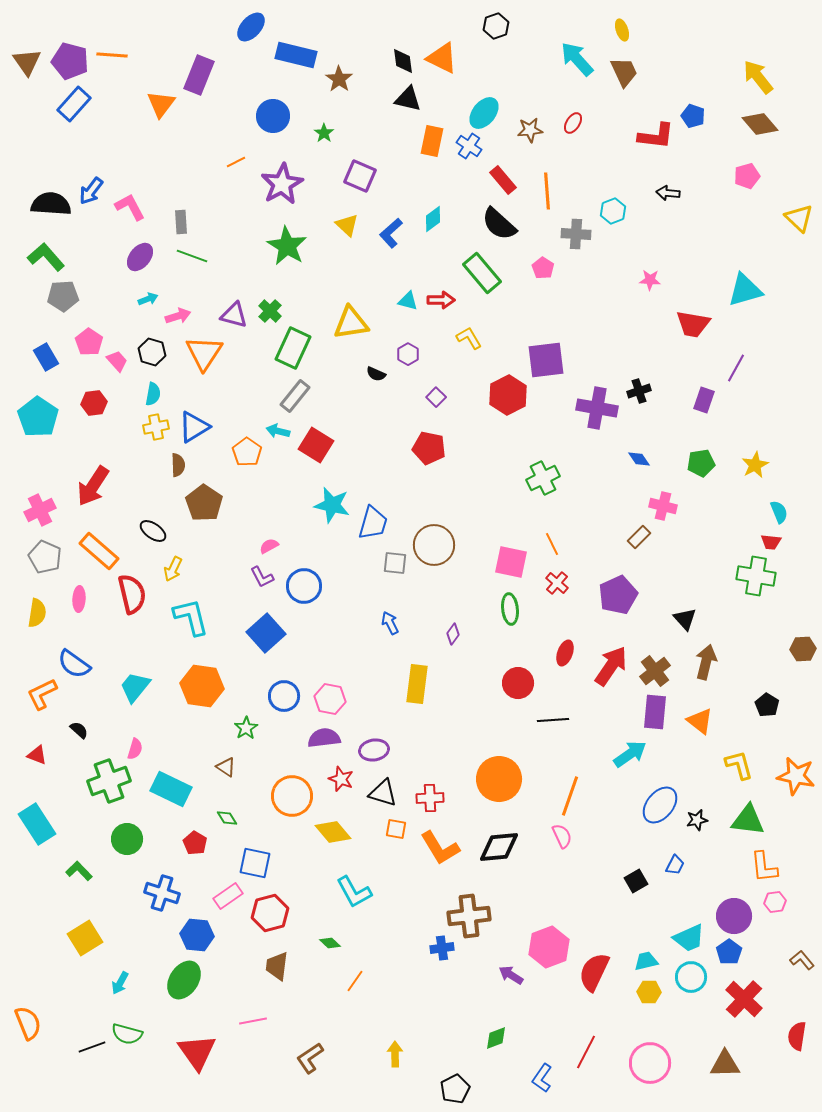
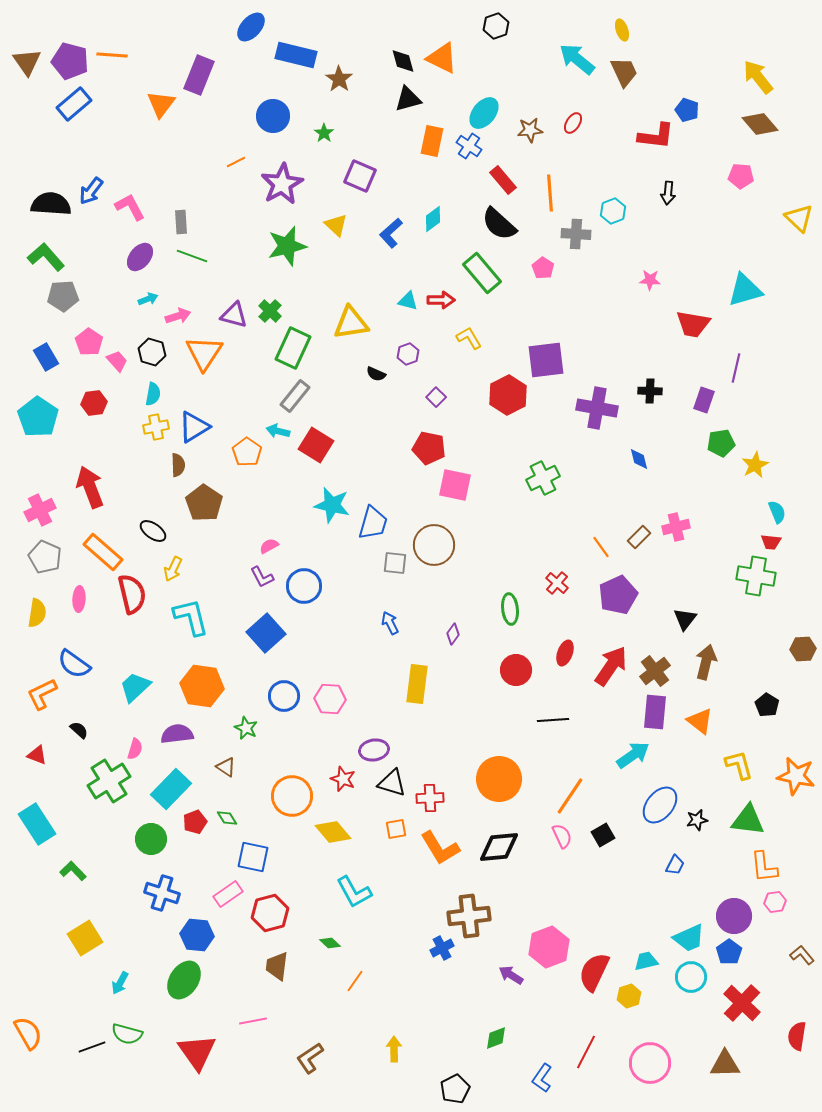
cyan arrow at (577, 59): rotated 9 degrees counterclockwise
black diamond at (403, 61): rotated 8 degrees counterclockwise
black triangle at (408, 99): rotated 28 degrees counterclockwise
blue rectangle at (74, 104): rotated 8 degrees clockwise
blue pentagon at (693, 116): moved 6 px left, 6 px up
pink pentagon at (747, 176): moved 6 px left; rotated 20 degrees clockwise
orange line at (547, 191): moved 3 px right, 2 px down
black arrow at (668, 193): rotated 90 degrees counterclockwise
yellow triangle at (347, 225): moved 11 px left
green star at (287, 246): rotated 27 degrees clockwise
purple hexagon at (408, 354): rotated 10 degrees clockwise
purple line at (736, 368): rotated 16 degrees counterclockwise
black cross at (639, 391): moved 11 px right; rotated 20 degrees clockwise
blue diamond at (639, 459): rotated 20 degrees clockwise
green pentagon at (701, 463): moved 20 px right, 20 px up
red arrow at (93, 486): moved 3 px left, 1 px down; rotated 126 degrees clockwise
pink cross at (663, 506): moved 13 px right, 21 px down; rotated 28 degrees counterclockwise
cyan semicircle at (779, 512): moved 2 px left
orange line at (552, 544): moved 49 px right, 3 px down; rotated 10 degrees counterclockwise
orange rectangle at (99, 551): moved 4 px right, 1 px down
pink square at (511, 562): moved 56 px left, 77 px up
black triangle at (685, 619): rotated 20 degrees clockwise
red circle at (518, 683): moved 2 px left, 13 px up
cyan trapezoid at (135, 687): rotated 8 degrees clockwise
pink hexagon at (330, 699): rotated 8 degrees counterclockwise
green star at (246, 728): rotated 15 degrees counterclockwise
purple semicircle at (324, 738): moved 147 px left, 4 px up
cyan arrow at (630, 754): moved 3 px right, 1 px down
red star at (341, 779): moved 2 px right
green cross at (109, 781): rotated 12 degrees counterclockwise
cyan rectangle at (171, 789): rotated 72 degrees counterclockwise
black triangle at (383, 793): moved 9 px right, 10 px up
orange line at (570, 796): rotated 15 degrees clockwise
orange square at (396, 829): rotated 20 degrees counterclockwise
green circle at (127, 839): moved 24 px right
red pentagon at (195, 843): moved 21 px up; rotated 20 degrees clockwise
blue square at (255, 863): moved 2 px left, 6 px up
green L-shape at (79, 871): moved 6 px left
black square at (636, 881): moved 33 px left, 46 px up
pink rectangle at (228, 896): moved 2 px up
blue cross at (442, 948): rotated 20 degrees counterclockwise
brown L-shape at (802, 960): moved 5 px up
yellow hexagon at (649, 992): moved 20 px left, 4 px down; rotated 20 degrees counterclockwise
red cross at (744, 999): moved 2 px left, 4 px down
orange semicircle at (28, 1023): moved 10 px down; rotated 8 degrees counterclockwise
yellow arrow at (395, 1054): moved 1 px left, 5 px up
